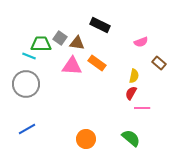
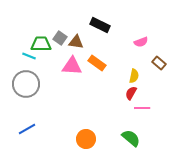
brown triangle: moved 1 px left, 1 px up
